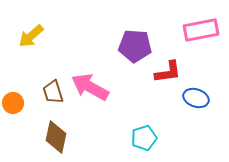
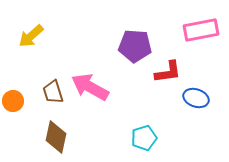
orange circle: moved 2 px up
